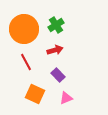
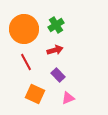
pink triangle: moved 2 px right
